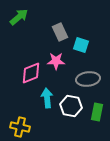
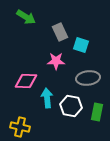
green arrow: moved 7 px right; rotated 72 degrees clockwise
pink diamond: moved 5 px left, 8 px down; rotated 25 degrees clockwise
gray ellipse: moved 1 px up
